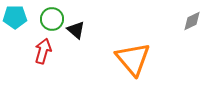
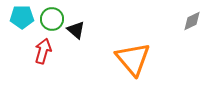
cyan pentagon: moved 7 px right
